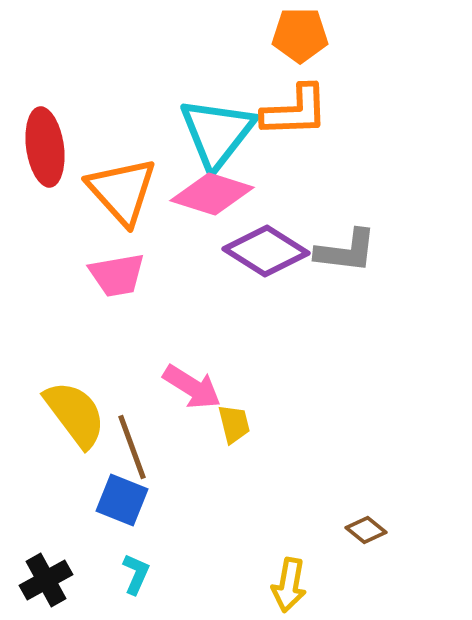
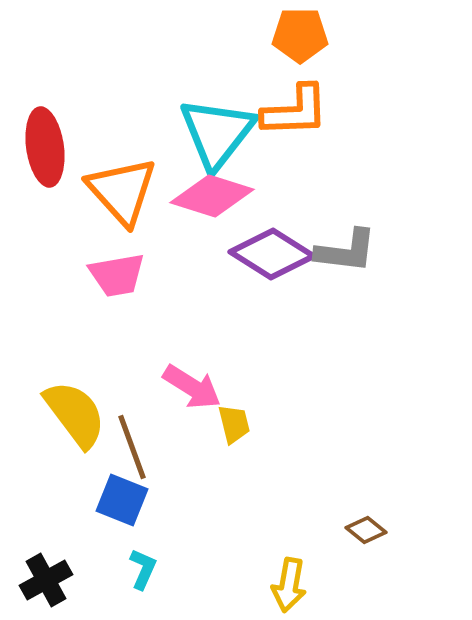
pink diamond: moved 2 px down
purple diamond: moved 6 px right, 3 px down
cyan L-shape: moved 7 px right, 5 px up
